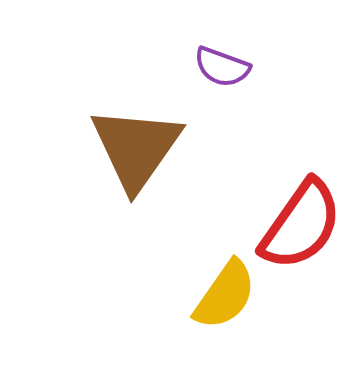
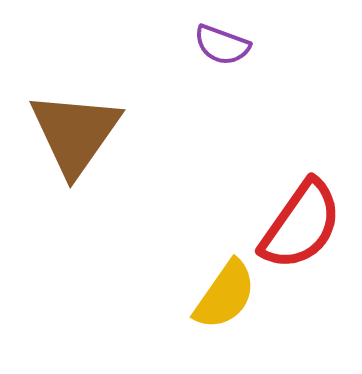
purple semicircle: moved 22 px up
brown triangle: moved 61 px left, 15 px up
